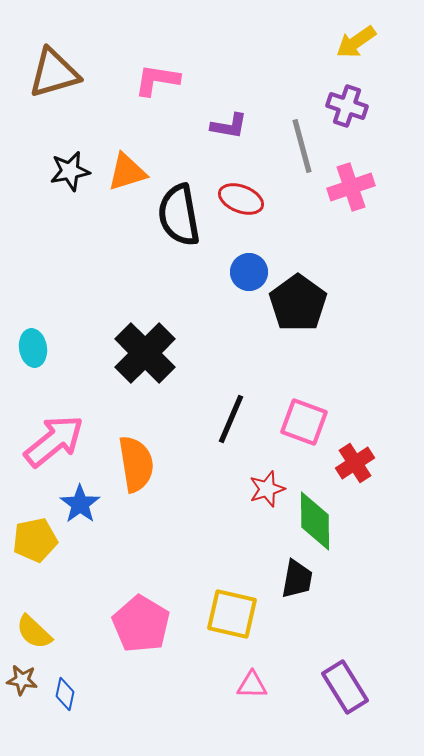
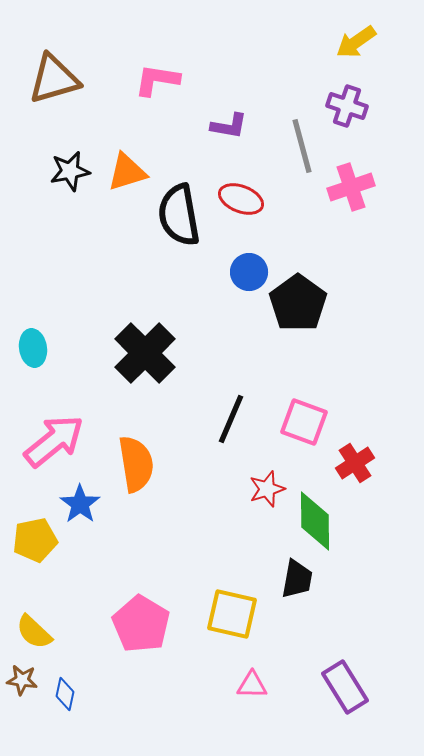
brown triangle: moved 6 px down
